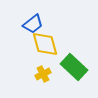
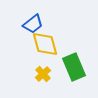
green rectangle: rotated 24 degrees clockwise
yellow cross: rotated 14 degrees counterclockwise
